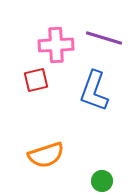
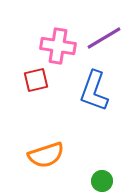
purple line: rotated 48 degrees counterclockwise
pink cross: moved 2 px right, 1 px down; rotated 12 degrees clockwise
